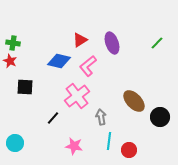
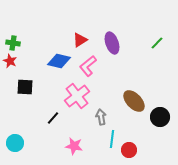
cyan line: moved 3 px right, 2 px up
